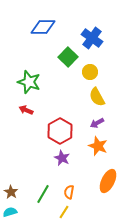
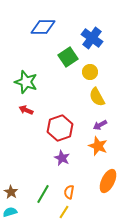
green square: rotated 12 degrees clockwise
green star: moved 3 px left
purple arrow: moved 3 px right, 2 px down
red hexagon: moved 3 px up; rotated 10 degrees clockwise
